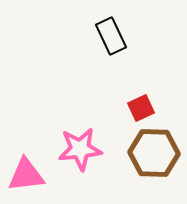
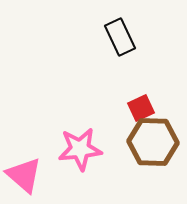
black rectangle: moved 9 px right, 1 px down
brown hexagon: moved 1 px left, 11 px up
pink triangle: moved 2 px left; rotated 48 degrees clockwise
